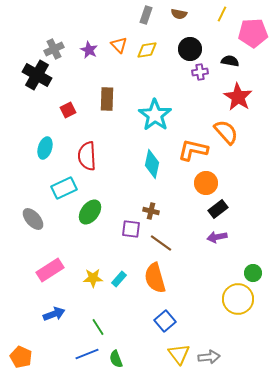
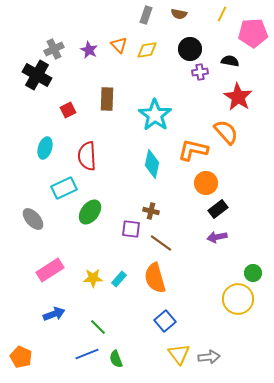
green line at (98, 327): rotated 12 degrees counterclockwise
